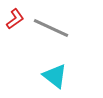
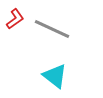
gray line: moved 1 px right, 1 px down
